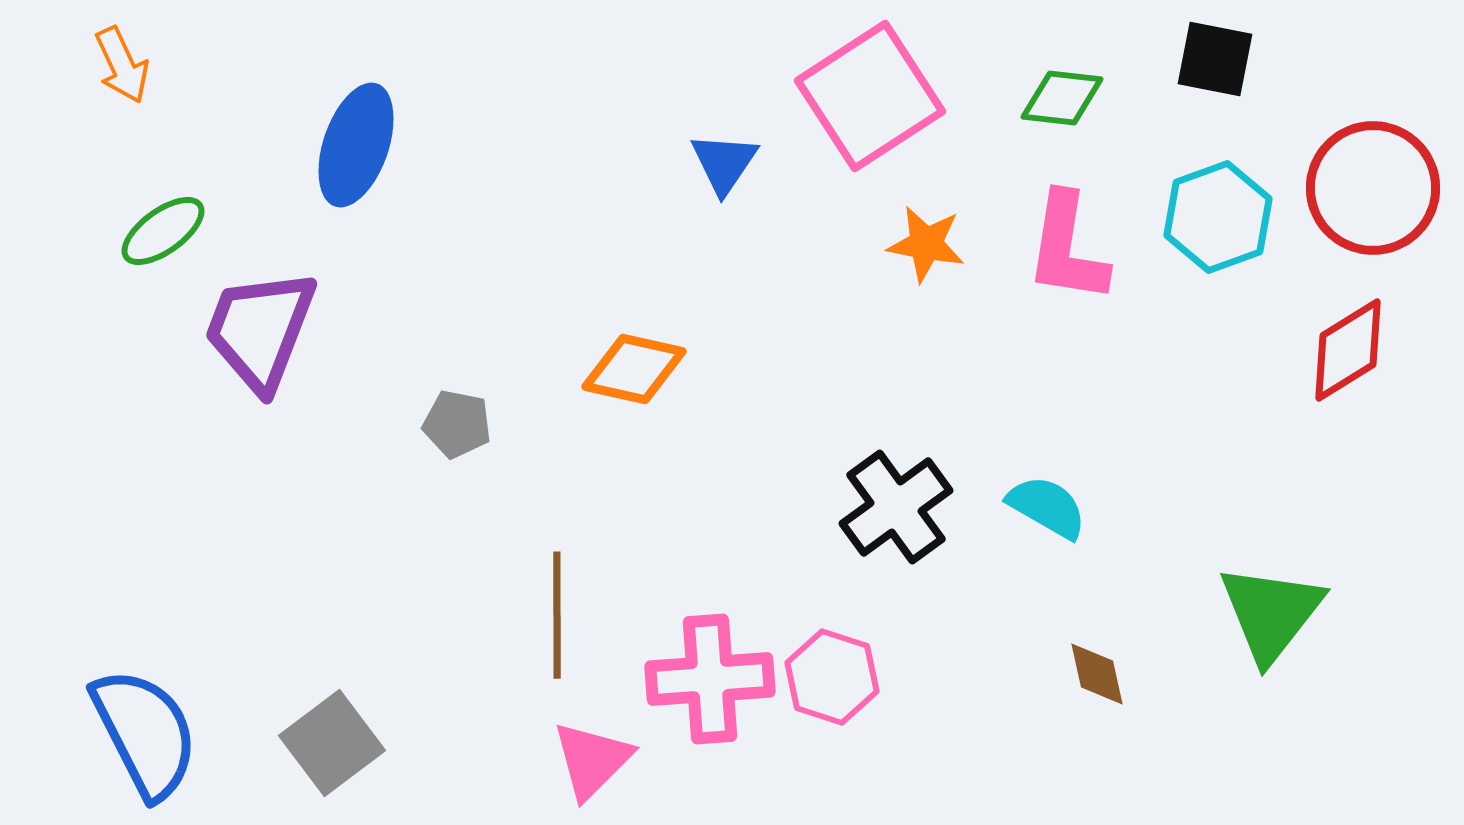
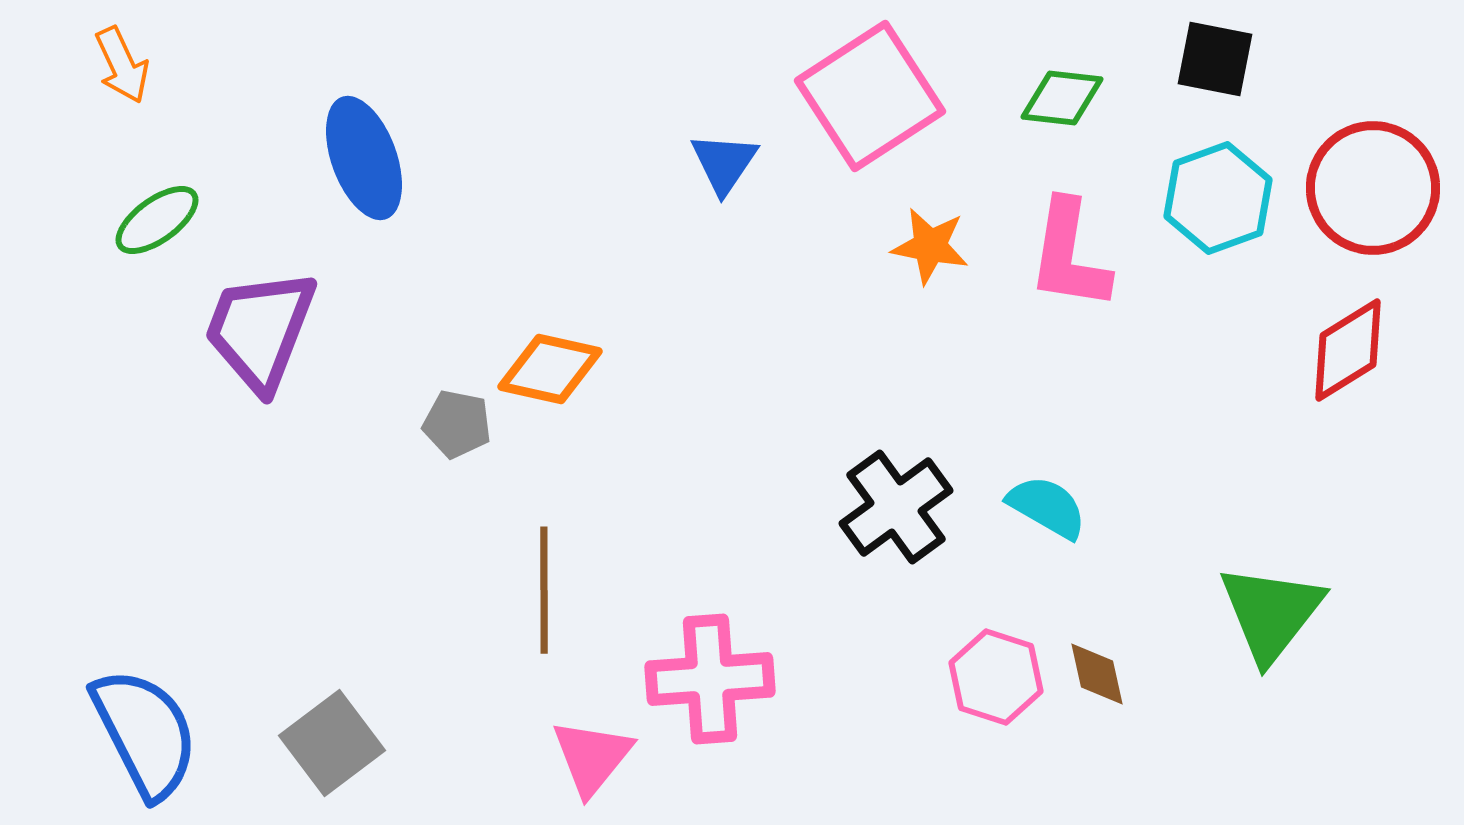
blue ellipse: moved 8 px right, 13 px down; rotated 39 degrees counterclockwise
cyan hexagon: moved 19 px up
green ellipse: moved 6 px left, 11 px up
orange star: moved 4 px right, 2 px down
pink L-shape: moved 2 px right, 7 px down
orange diamond: moved 84 px left
brown line: moved 13 px left, 25 px up
pink hexagon: moved 164 px right
pink triangle: moved 3 px up; rotated 6 degrees counterclockwise
